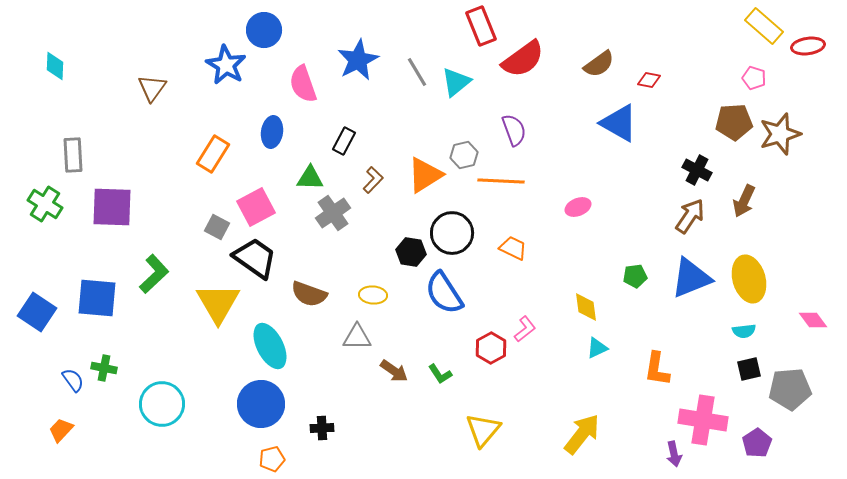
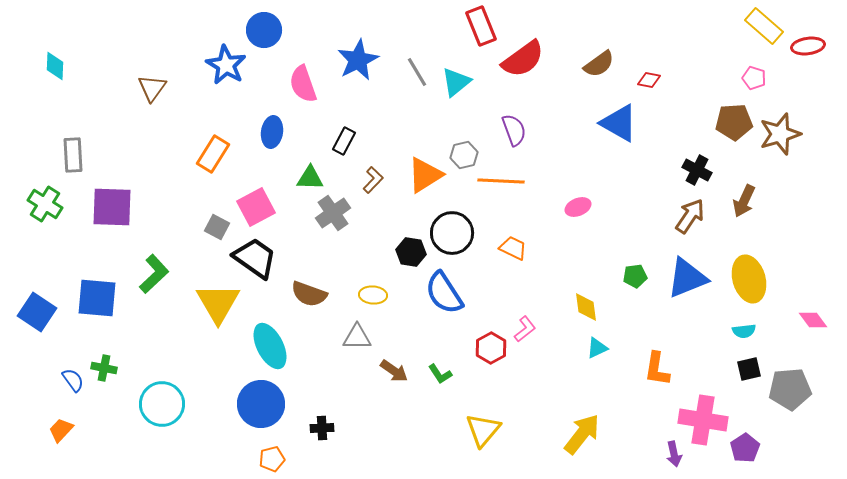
blue triangle at (691, 278): moved 4 px left
purple pentagon at (757, 443): moved 12 px left, 5 px down
